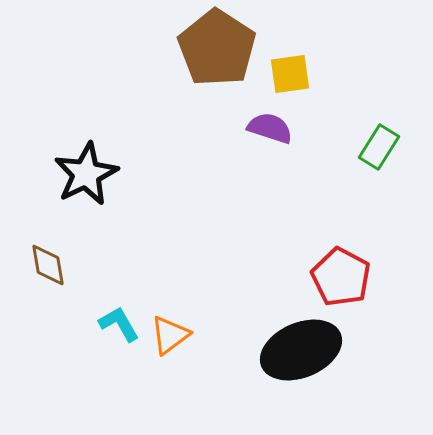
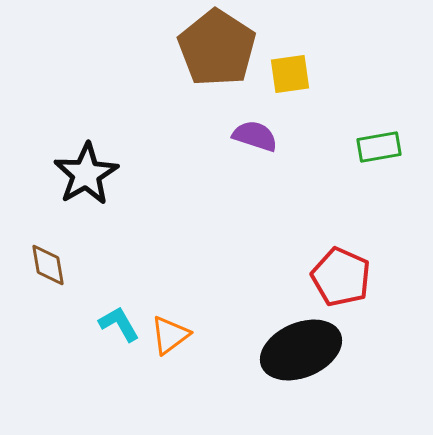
purple semicircle: moved 15 px left, 8 px down
green rectangle: rotated 48 degrees clockwise
black star: rotated 4 degrees counterclockwise
red pentagon: rotated 4 degrees counterclockwise
